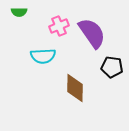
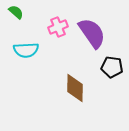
green semicircle: moved 3 px left; rotated 140 degrees counterclockwise
pink cross: moved 1 px left, 1 px down
cyan semicircle: moved 17 px left, 6 px up
